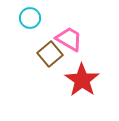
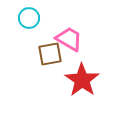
cyan circle: moved 1 px left
brown square: rotated 30 degrees clockwise
